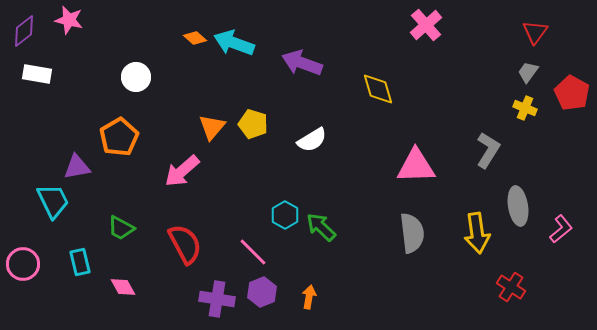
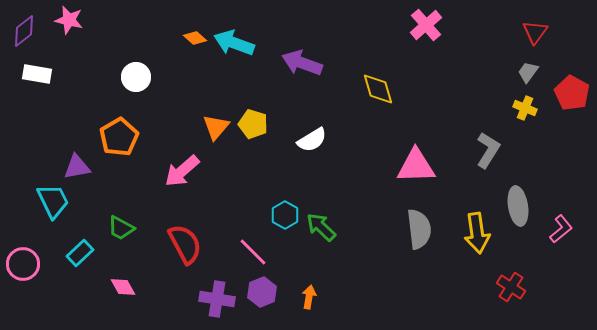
orange triangle: moved 4 px right
gray semicircle: moved 7 px right, 4 px up
cyan rectangle: moved 9 px up; rotated 60 degrees clockwise
